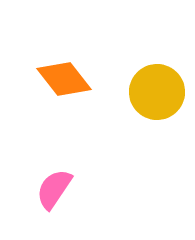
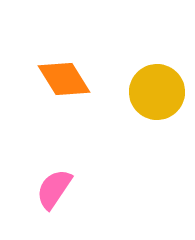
orange diamond: rotated 6 degrees clockwise
